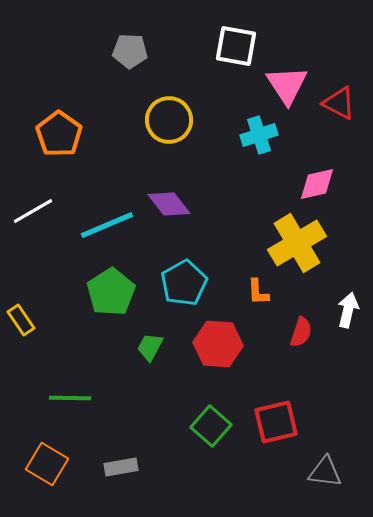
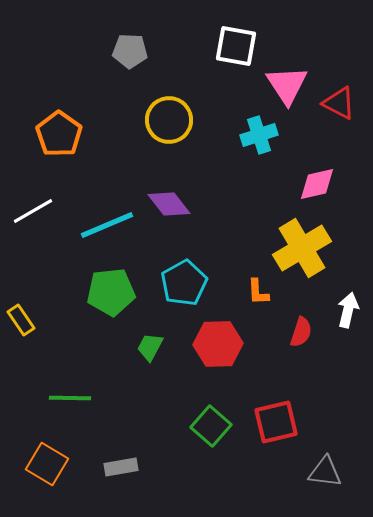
yellow cross: moved 5 px right, 5 px down
green pentagon: rotated 27 degrees clockwise
red hexagon: rotated 6 degrees counterclockwise
